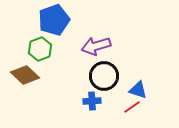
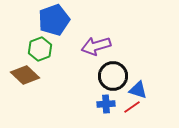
black circle: moved 9 px right
blue cross: moved 14 px right, 3 px down
